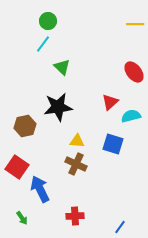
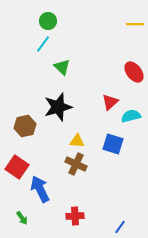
black star: rotated 8 degrees counterclockwise
